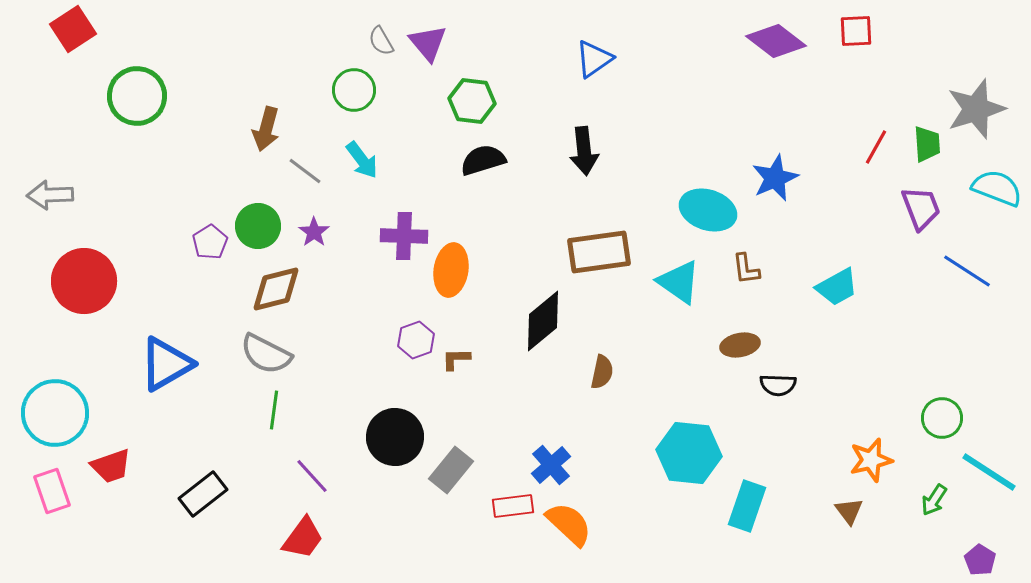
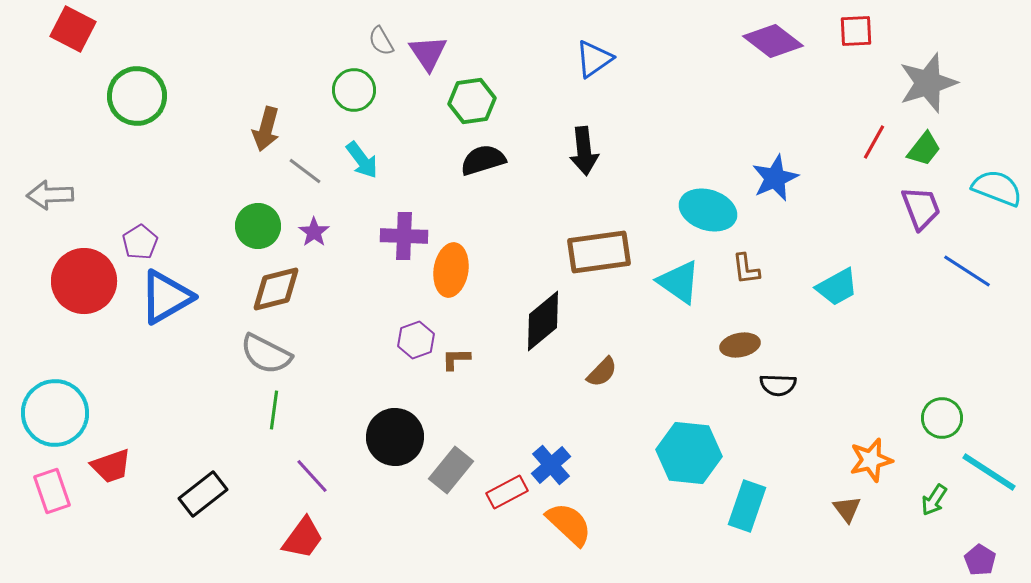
red square at (73, 29): rotated 30 degrees counterclockwise
purple diamond at (776, 41): moved 3 px left
purple triangle at (428, 43): moved 10 px down; rotated 6 degrees clockwise
green hexagon at (472, 101): rotated 15 degrees counterclockwise
gray star at (976, 109): moved 48 px left, 26 px up
green trapezoid at (927, 144): moved 3 px left, 5 px down; rotated 42 degrees clockwise
red line at (876, 147): moved 2 px left, 5 px up
purple pentagon at (210, 242): moved 70 px left
blue triangle at (166, 364): moved 67 px up
brown semicircle at (602, 372): rotated 32 degrees clockwise
red rectangle at (513, 506): moved 6 px left, 14 px up; rotated 21 degrees counterclockwise
brown triangle at (849, 511): moved 2 px left, 2 px up
